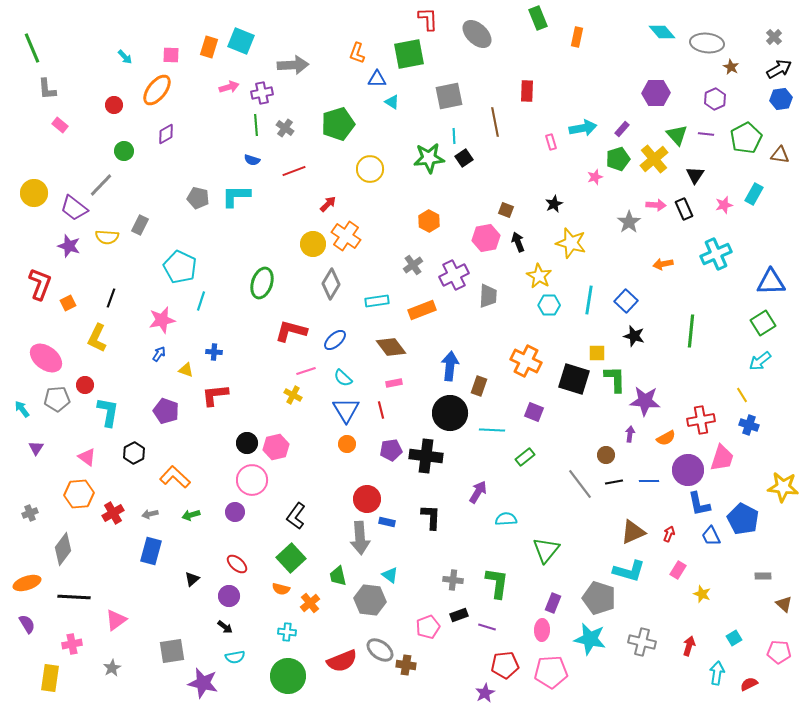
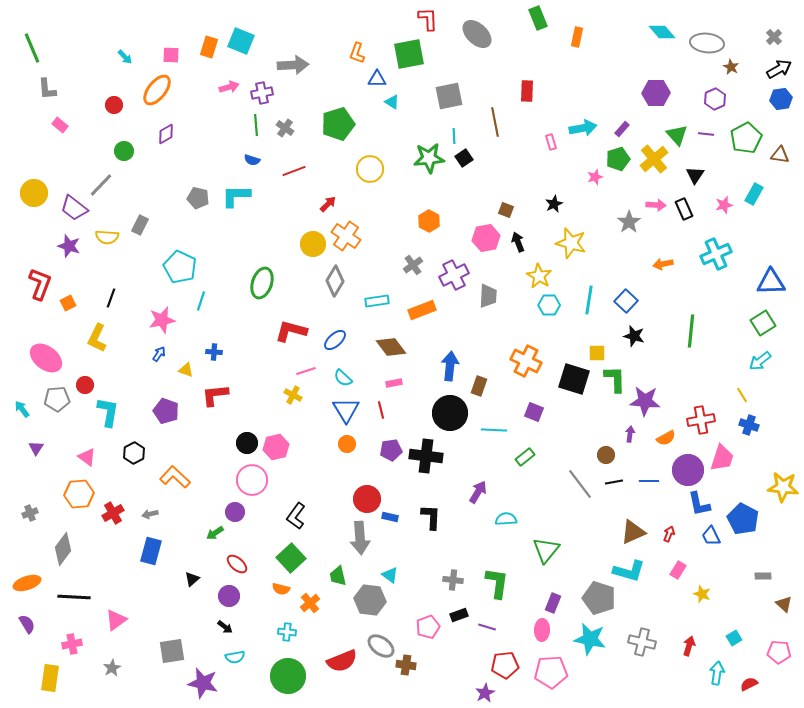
gray diamond at (331, 284): moved 4 px right, 3 px up
cyan line at (492, 430): moved 2 px right
green arrow at (191, 515): moved 24 px right, 18 px down; rotated 18 degrees counterclockwise
blue rectangle at (387, 522): moved 3 px right, 5 px up
gray ellipse at (380, 650): moved 1 px right, 4 px up
